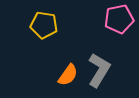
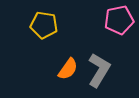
pink pentagon: moved 1 px down
orange semicircle: moved 6 px up
